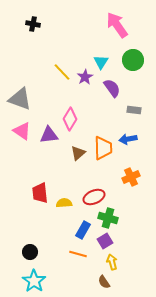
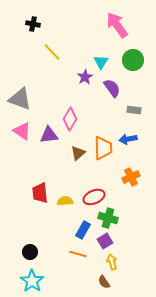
yellow line: moved 10 px left, 20 px up
yellow semicircle: moved 1 px right, 2 px up
cyan star: moved 2 px left
